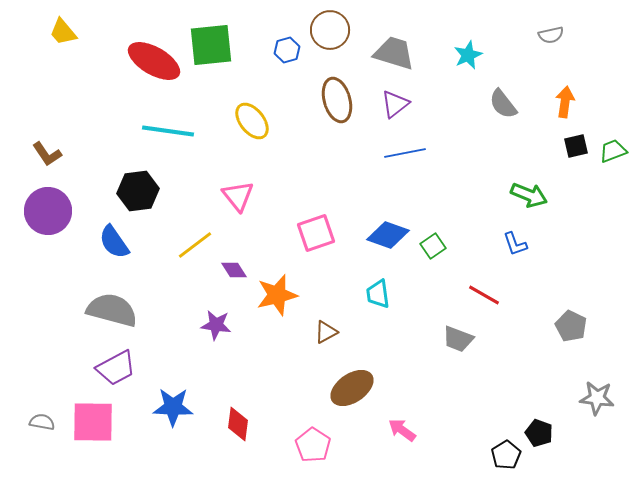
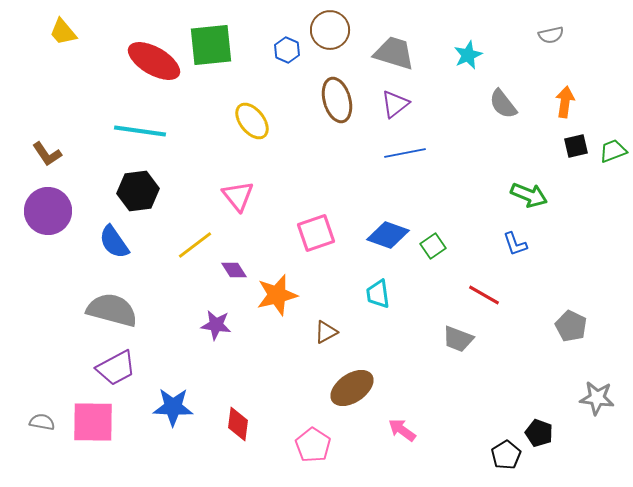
blue hexagon at (287, 50): rotated 20 degrees counterclockwise
cyan line at (168, 131): moved 28 px left
